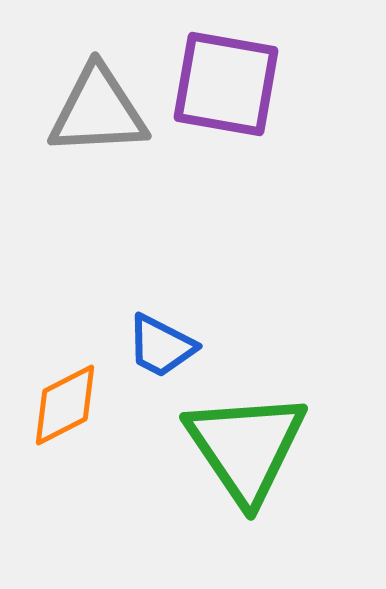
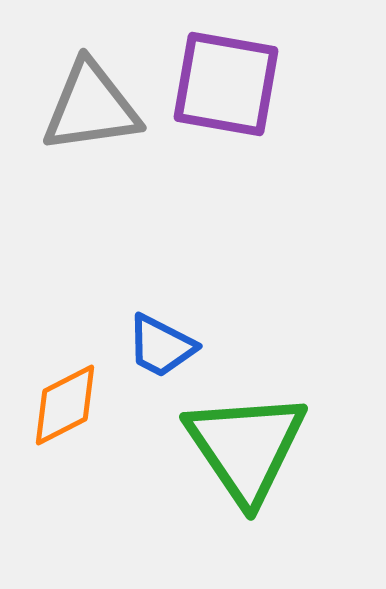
gray triangle: moved 7 px left, 4 px up; rotated 5 degrees counterclockwise
